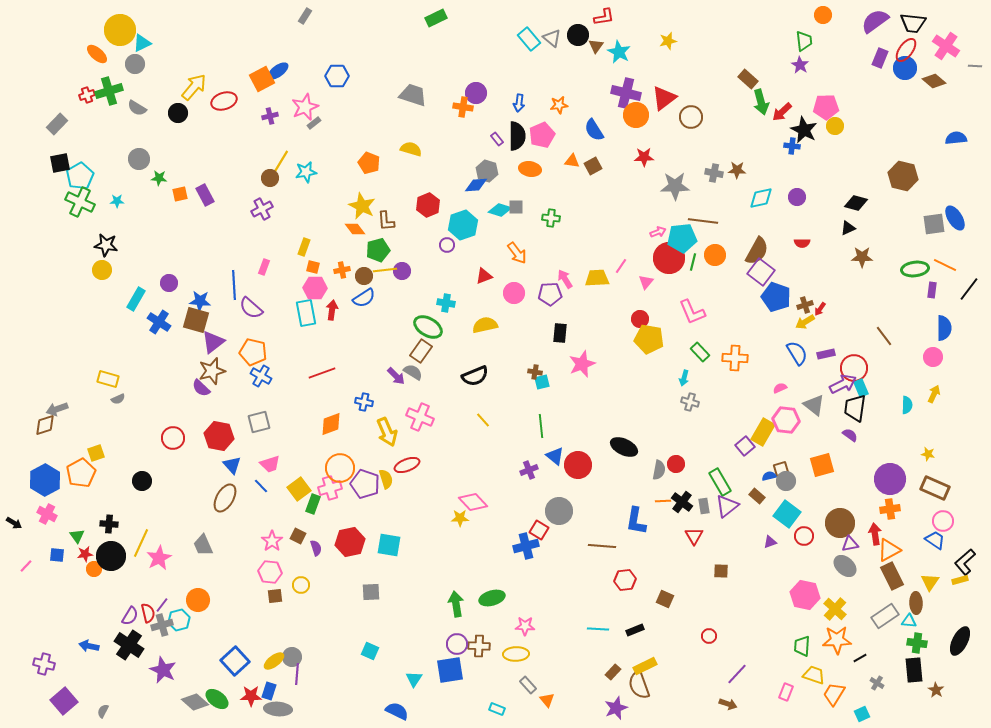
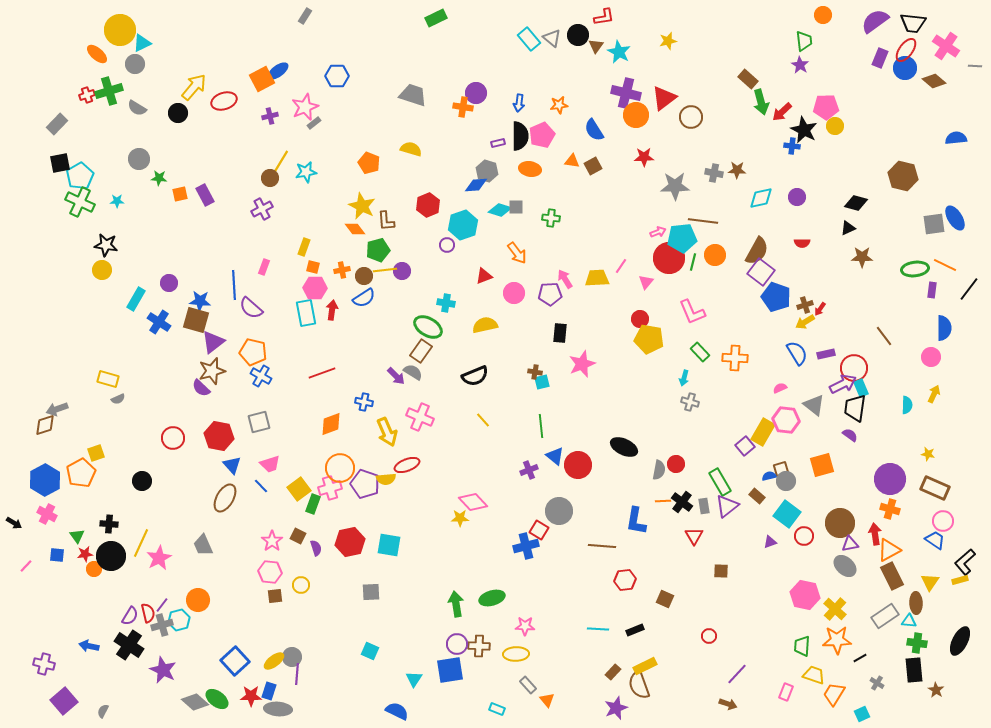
black semicircle at (517, 136): moved 3 px right
purple rectangle at (497, 139): moved 1 px right, 4 px down; rotated 64 degrees counterclockwise
pink circle at (933, 357): moved 2 px left
yellow semicircle at (386, 479): rotated 102 degrees clockwise
orange cross at (890, 509): rotated 24 degrees clockwise
